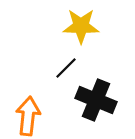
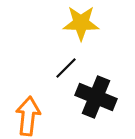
yellow star: moved 3 px up
black cross: moved 3 px up
